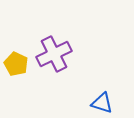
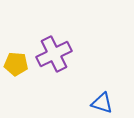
yellow pentagon: rotated 20 degrees counterclockwise
